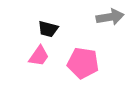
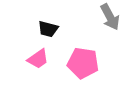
gray arrow: rotated 72 degrees clockwise
pink trapezoid: moved 1 px left, 3 px down; rotated 20 degrees clockwise
